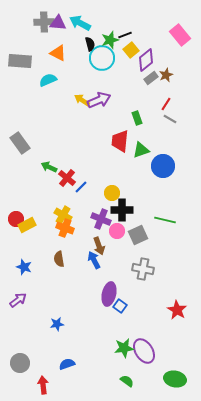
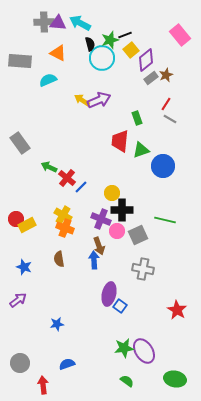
blue arrow at (94, 260): rotated 24 degrees clockwise
